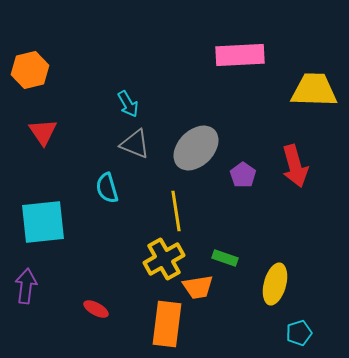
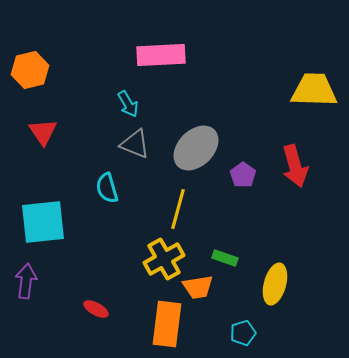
pink rectangle: moved 79 px left
yellow line: moved 2 px right, 2 px up; rotated 24 degrees clockwise
purple arrow: moved 5 px up
cyan pentagon: moved 56 px left
